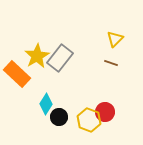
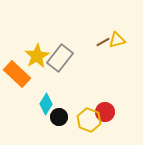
yellow triangle: moved 2 px right, 1 px down; rotated 30 degrees clockwise
brown line: moved 8 px left, 21 px up; rotated 48 degrees counterclockwise
